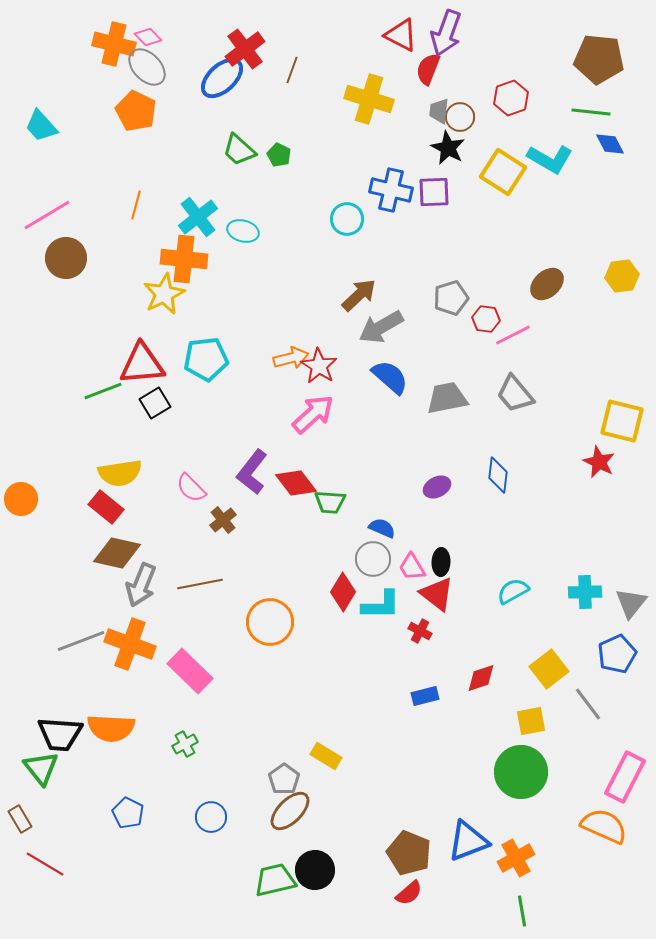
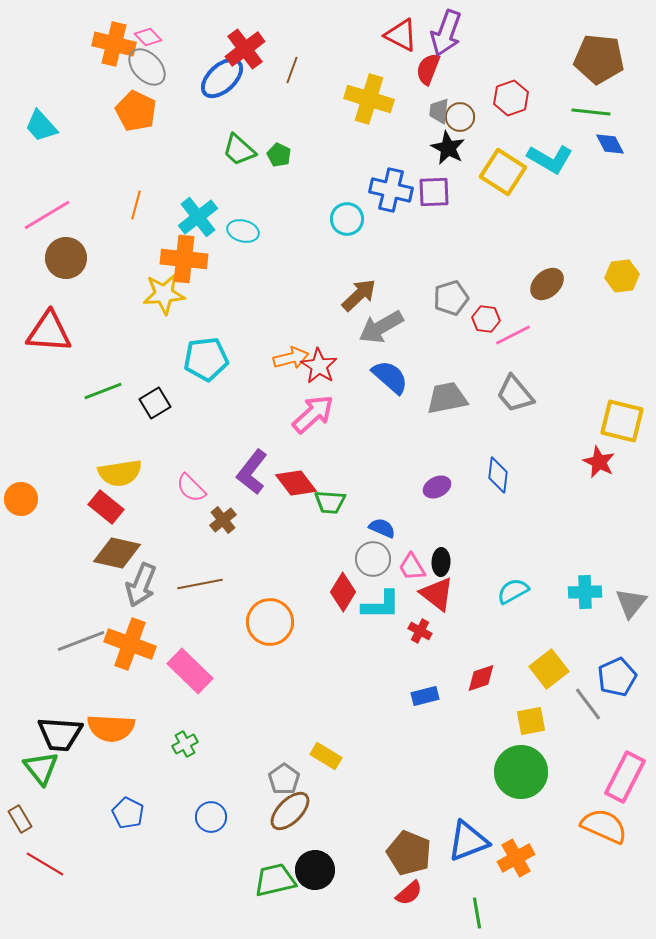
yellow star at (164, 294): rotated 21 degrees clockwise
red triangle at (142, 364): moved 93 px left, 32 px up; rotated 9 degrees clockwise
blue pentagon at (617, 654): moved 23 px down
green line at (522, 911): moved 45 px left, 2 px down
